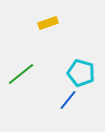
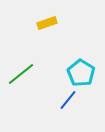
yellow rectangle: moved 1 px left
cyan pentagon: rotated 16 degrees clockwise
